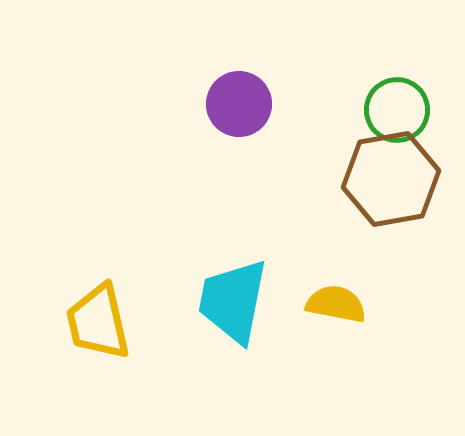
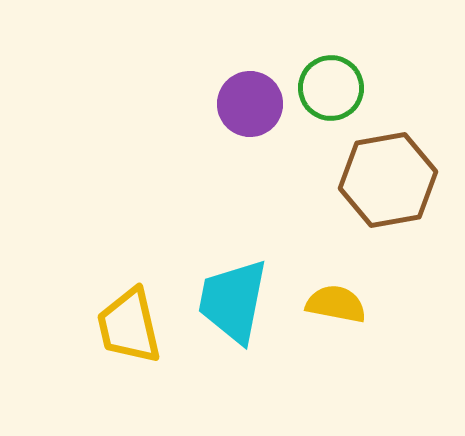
purple circle: moved 11 px right
green circle: moved 66 px left, 22 px up
brown hexagon: moved 3 px left, 1 px down
yellow trapezoid: moved 31 px right, 4 px down
